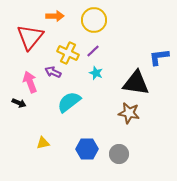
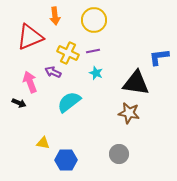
orange arrow: rotated 84 degrees clockwise
red triangle: rotated 28 degrees clockwise
purple line: rotated 32 degrees clockwise
yellow triangle: rotated 24 degrees clockwise
blue hexagon: moved 21 px left, 11 px down
